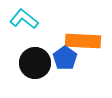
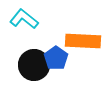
blue pentagon: moved 9 px left
black circle: moved 1 px left, 2 px down
